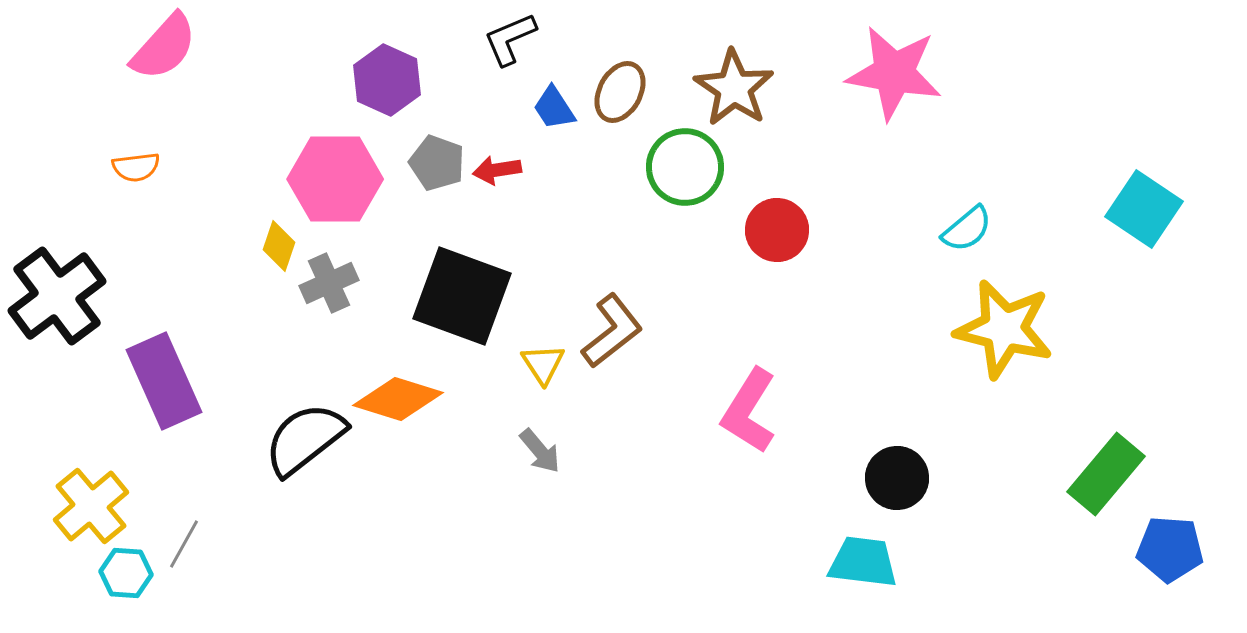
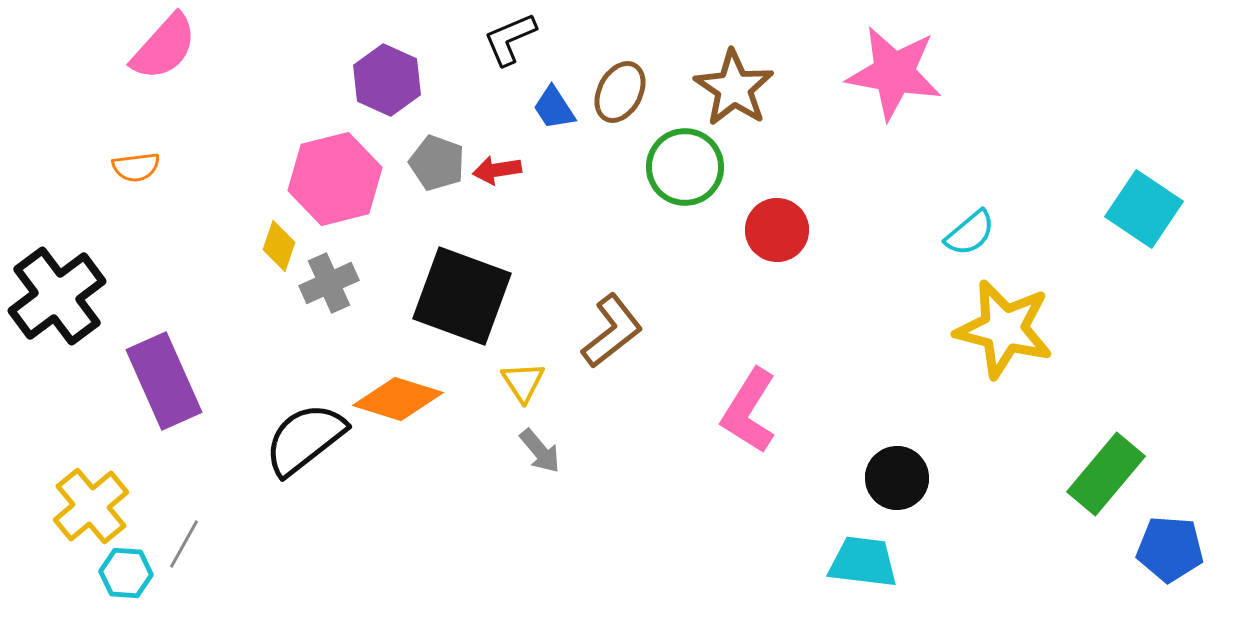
pink hexagon: rotated 14 degrees counterclockwise
cyan semicircle: moved 3 px right, 4 px down
yellow triangle: moved 20 px left, 18 px down
